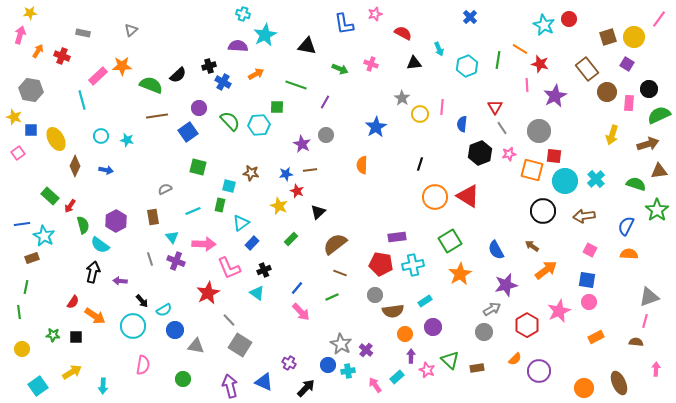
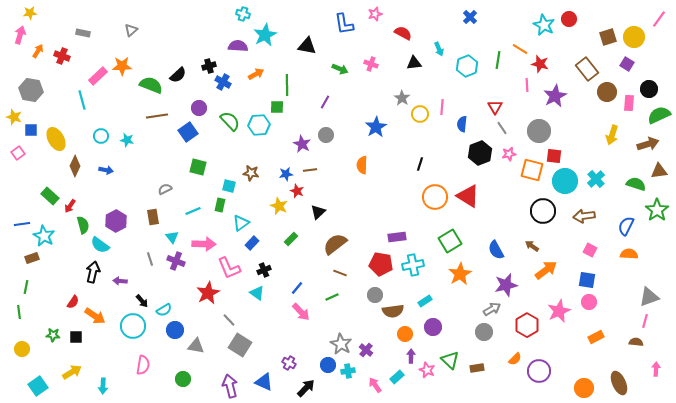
green line at (296, 85): moved 9 px left; rotated 70 degrees clockwise
